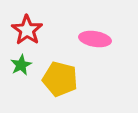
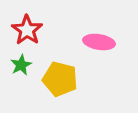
pink ellipse: moved 4 px right, 3 px down
